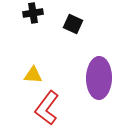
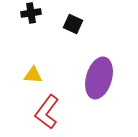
black cross: moved 2 px left
purple ellipse: rotated 15 degrees clockwise
red L-shape: moved 4 px down
